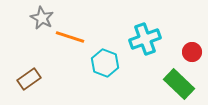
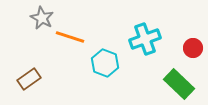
red circle: moved 1 px right, 4 px up
